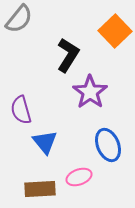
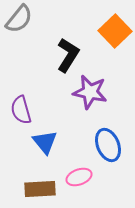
purple star: rotated 24 degrees counterclockwise
